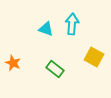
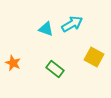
cyan arrow: rotated 55 degrees clockwise
